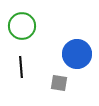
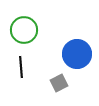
green circle: moved 2 px right, 4 px down
gray square: rotated 36 degrees counterclockwise
